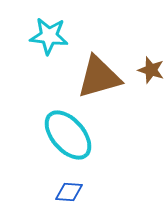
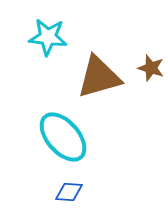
cyan star: moved 1 px left, 1 px down
brown star: moved 2 px up
cyan ellipse: moved 5 px left, 2 px down
